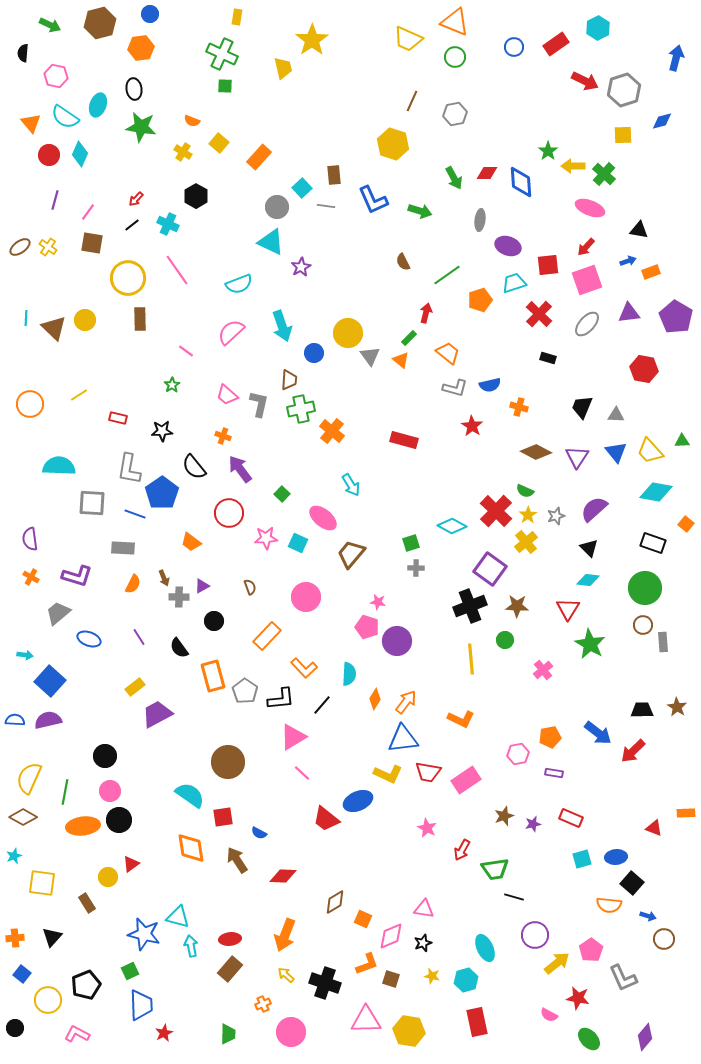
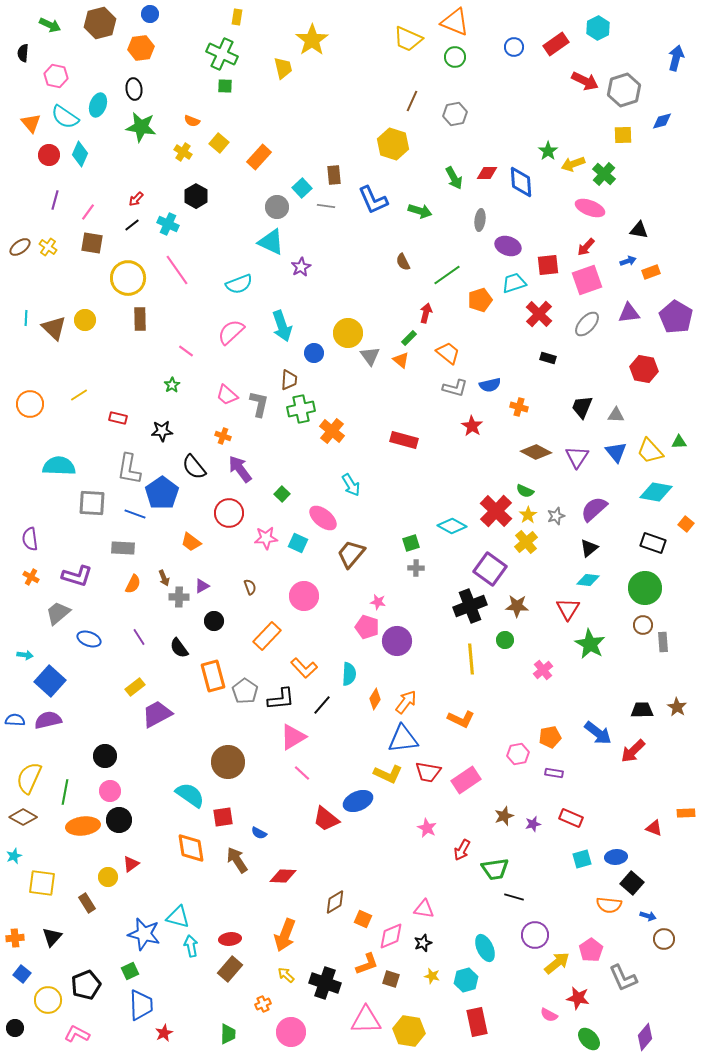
yellow arrow at (573, 166): moved 2 px up; rotated 20 degrees counterclockwise
green triangle at (682, 441): moved 3 px left, 1 px down
black triangle at (589, 548): rotated 36 degrees clockwise
pink circle at (306, 597): moved 2 px left, 1 px up
